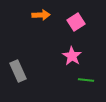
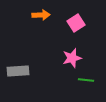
pink square: moved 1 px down
pink star: moved 2 px down; rotated 24 degrees clockwise
gray rectangle: rotated 70 degrees counterclockwise
